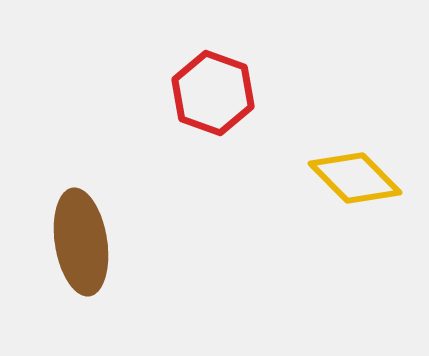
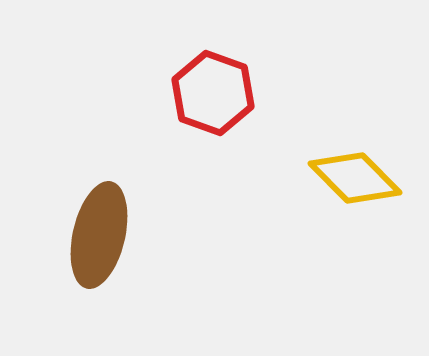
brown ellipse: moved 18 px right, 7 px up; rotated 22 degrees clockwise
